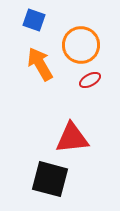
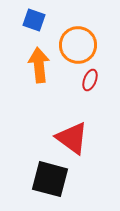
orange circle: moved 3 px left
orange arrow: moved 1 px left, 1 px down; rotated 24 degrees clockwise
red ellipse: rotated 40 degrees counterclockwise
red triangle: rotated 42 degrees clockwise
